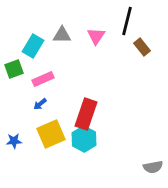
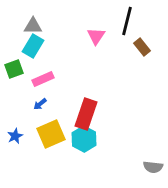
gray triangle: moved 29 px left, 9 px up
blue star: moved 1 px right, 5 px up; rotated 21 degrees counterclockwise
gray semicircle: rotated 18 degrees clockwise
